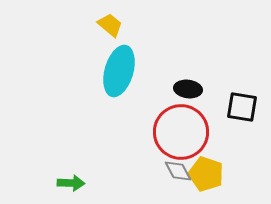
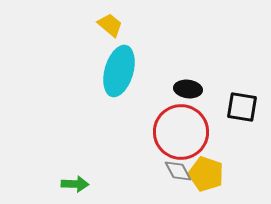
green arrow: moved 4 px right, 1 px down
